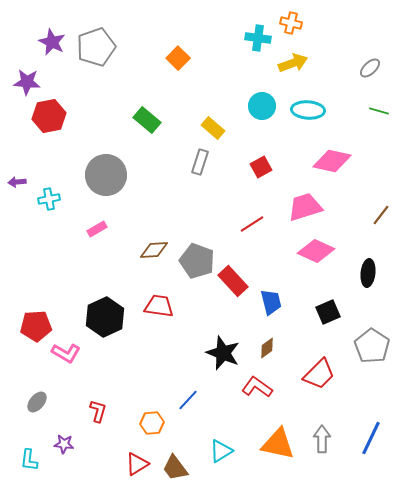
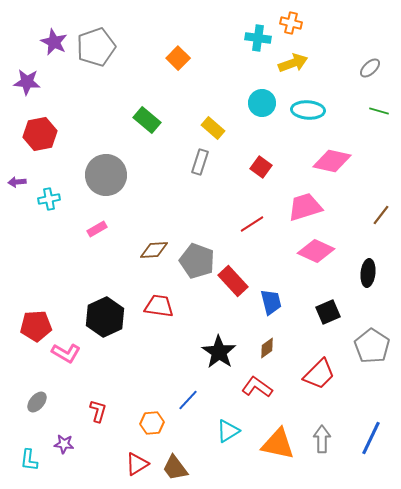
purple star at (52, 42): moved 2 px right
cyan circle at (262, 106): moved 3 px up
red hexagon at (49, 116): moved 9 px left, 18 px down
red square at (261, 167): rotated 25 degrees counterclockwise
black star at (223, 353): moved 4 px left, 1 px up; rotated 12 degrees clockwise
cyan triangle at (221, 451): moved 7 px right, 20 px up
